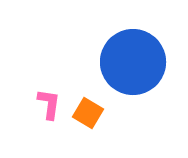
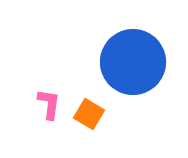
orange square: moved 1 px right, 1 px down
